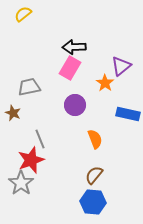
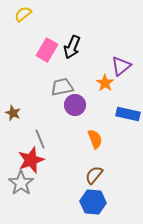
black arrow: moved 2 px left; rotated 65 degrees counterclockwise
pink rectangle: moved 23 px left, 18 px up
gray trapezoid: moved 33 px right
